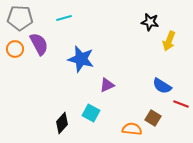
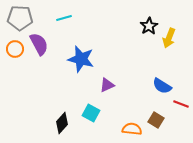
black star: moved 1 px left, 4 px down; rotated 30 degrees clockwise
yellow arrow: moved 3 px up
brown square: moved 3 px right, 2 px down
